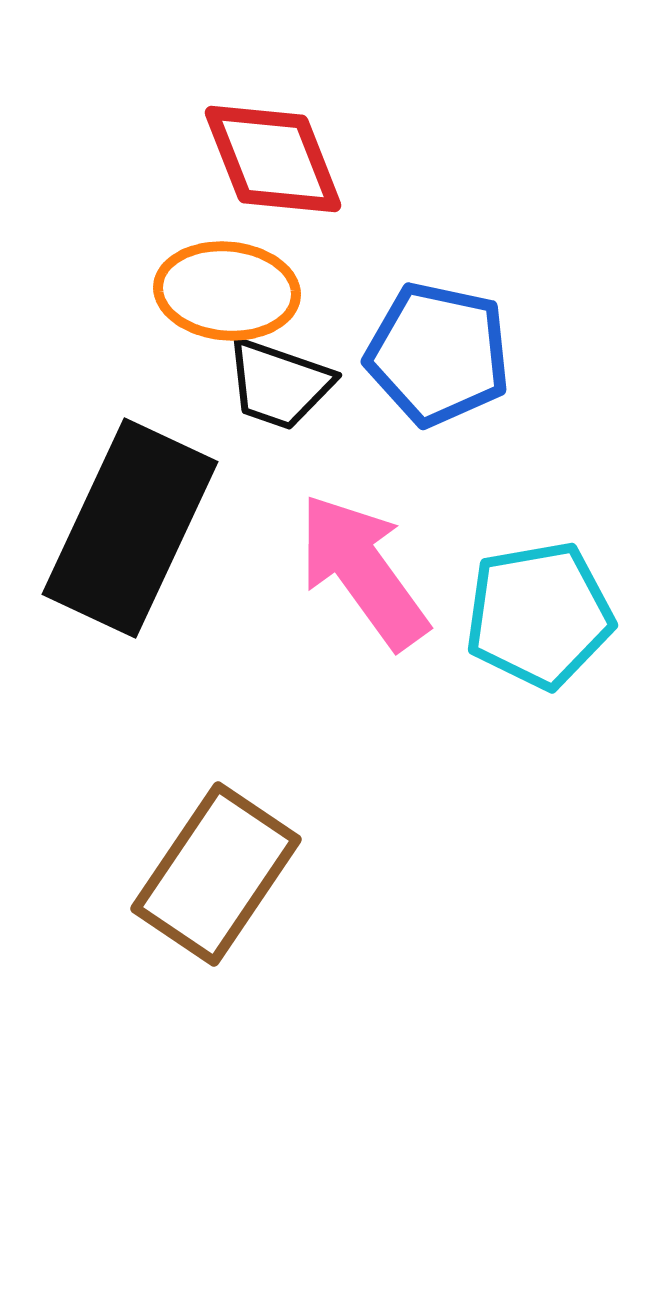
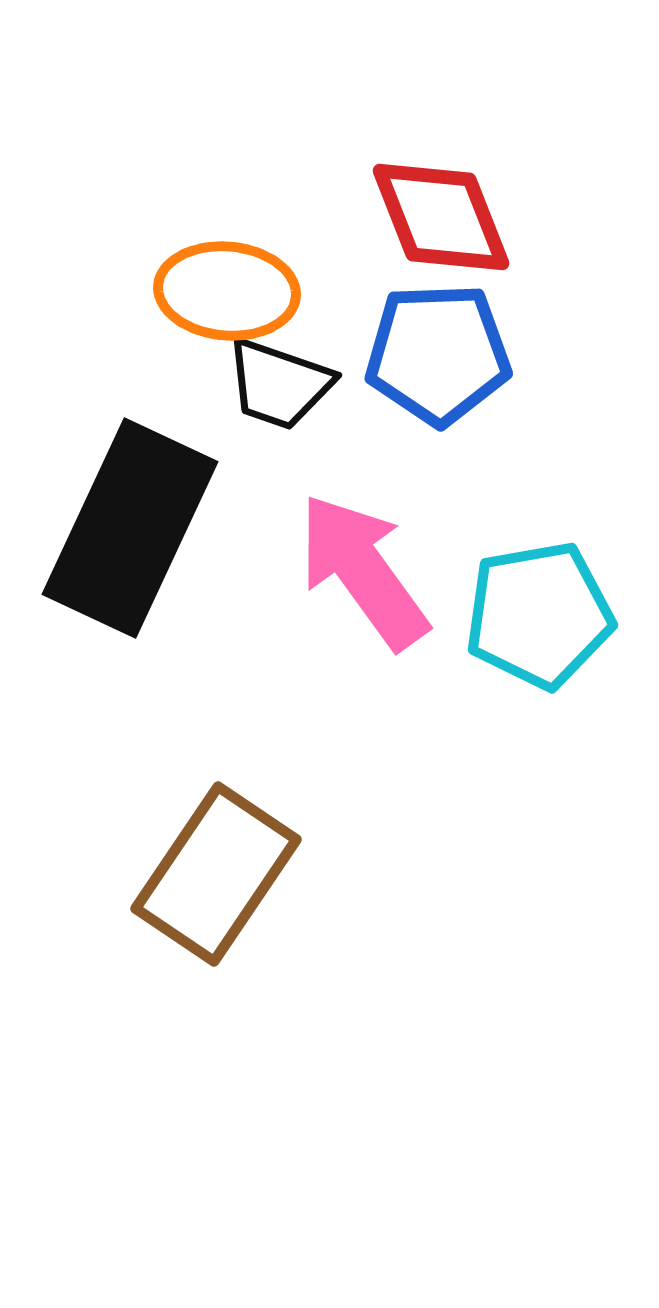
red diamond: moved 168 px right, 58 px down
blue pentagon: rotated 14 degrees counterclockwise
